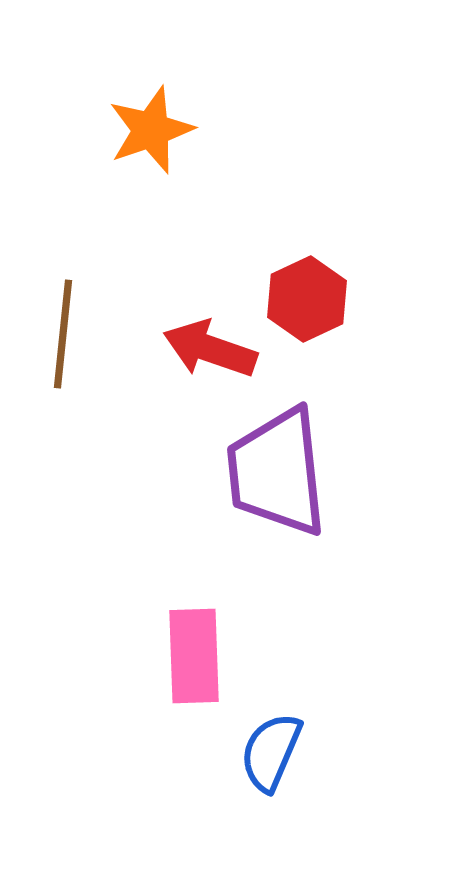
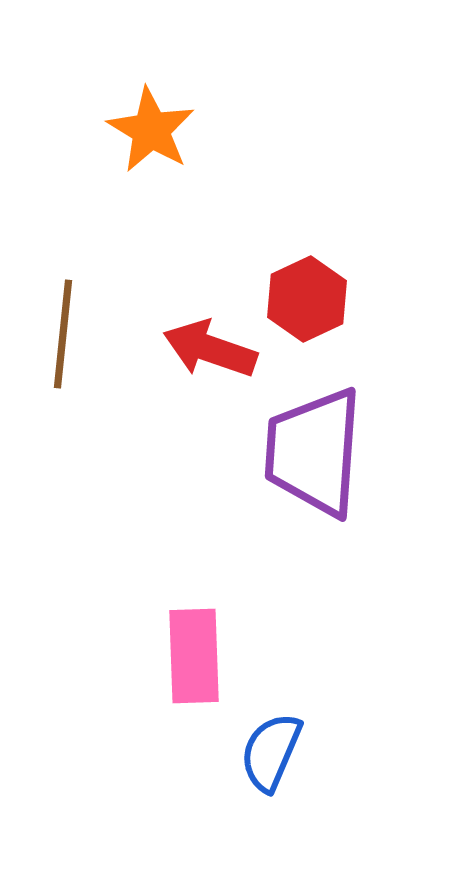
orange star: rotated 22 degrees counterclockwise
purple trapezoid: moved 37 px right, 20 px up; rotated 10 degrees clockwise
